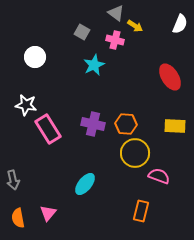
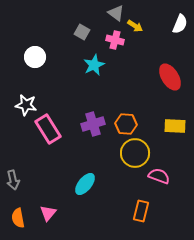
purple cross: rotated 30 degrees counterclockwise
